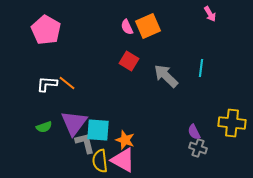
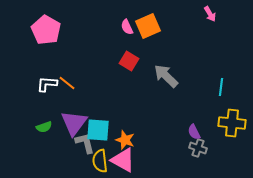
cyan line: moved 20 px right, 19 px down
